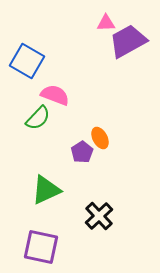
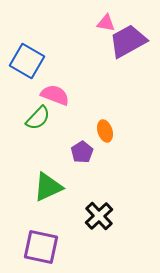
pink triangle: rotated 12 degrees clockwise
orange ellipse: moved 5 px right, 7 px up; rotated 10 degrees clockwise
green triangle: moved 2 px right, 3 px up
